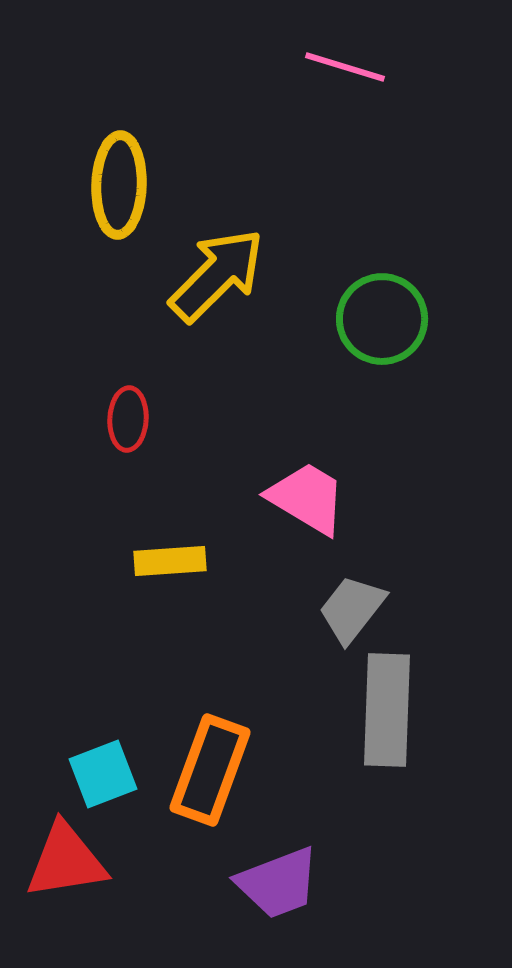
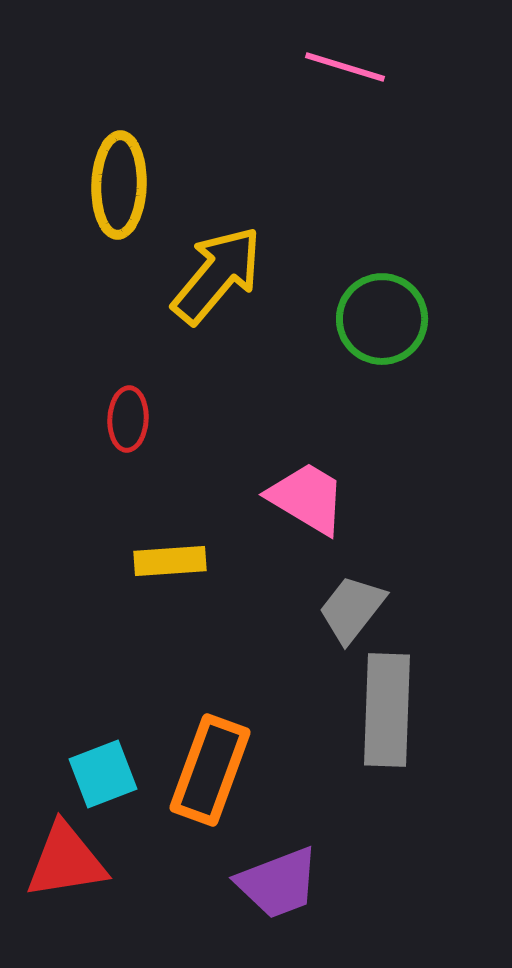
yellow arrow: rotated 5 degrees counterclockwise
